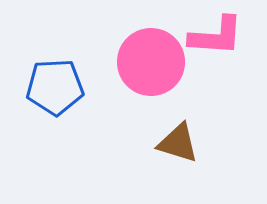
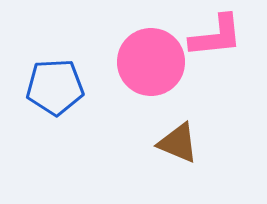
pink L-shape: rotated 10 degrees counterclockwise
brown triangle: rotated 6 degrees clockwise
